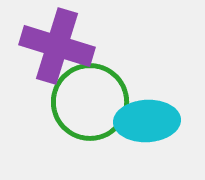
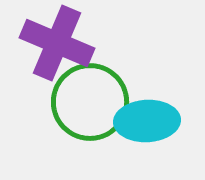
purple cross: moved 3 px up; rotated 6 degrees clockwise
